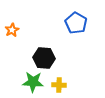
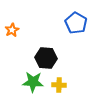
black hexagon: moved 2 px right
